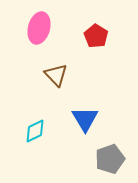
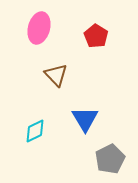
gray pentagon: rotated 8 degrees counterclockwise
